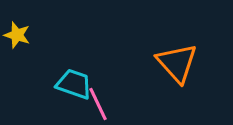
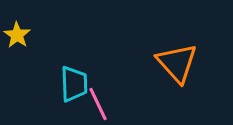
yellow star: rotated 16 degrees clockwise
cyan trapezoid: rotated 69 degrees clockwise
